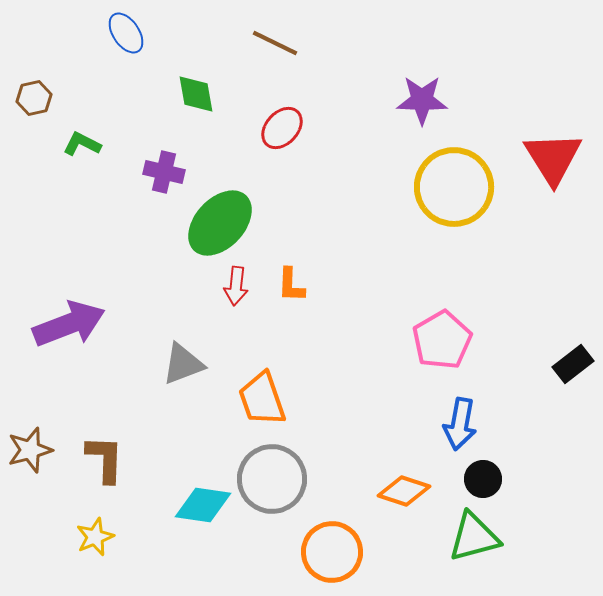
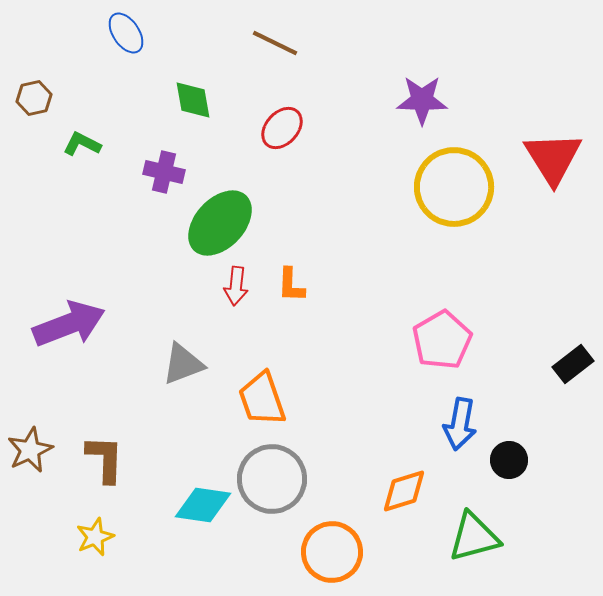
green diamond: moved 3 px left, 6 px down
brown star: rotated 9 degrees counterclockwise
black circle: moved 26 px right, 19 px up
orange diamond: rotated 36 degrees counterclockwise
